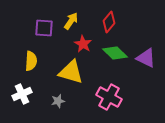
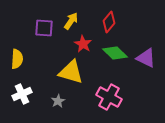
yellow semicircle: moved 14 px left, 2 px up
gray star: rotated 16 degrees counterclockwise
